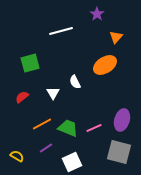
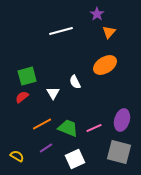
orange triangle: moved 7 px left, 5 px up
green square: moved 3 px left, 13 px down
white square: moved 3 px right, 3 px up
